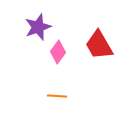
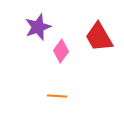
red trapezoid: moved 8 px up
pink diamond: moved 3 px right, 1 px up
